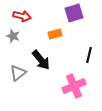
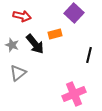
purple square: rotated 30 degrees counterclockwise
gray star: moved 1 px left, 9 px down
black arrow: moved 6 px left, 16 px up
pink cross: moved 8 px down
